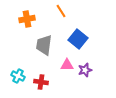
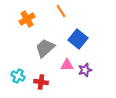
orange cross: rotated 21 degrees counterclockwise
gray trapezoid: moved 1 px right, 3 px down; rotated 40 degrees clockwise
